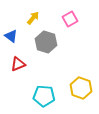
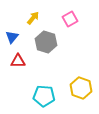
blue triangle: moved 1 px right, 1 px down; rotated 32 degrees clockwise
red triangle: moved 3 px up; rotated 21 degrees clockwise
